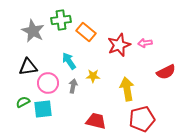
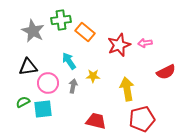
orange rectangle: moved 1 px left
